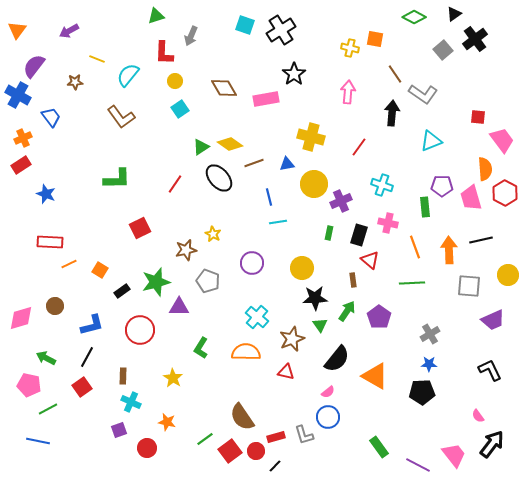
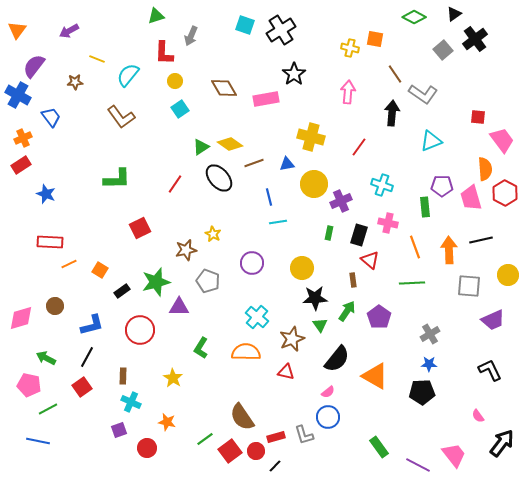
black arrow at (492, 444): moved 10 px right, 1 px up
